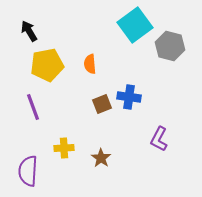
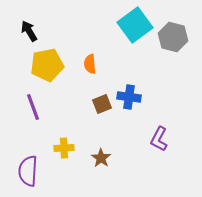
gray hexagon: moved 3 px right, 9 px up
